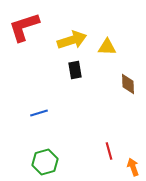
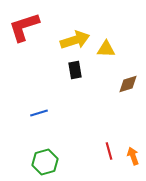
yellow arrow: moved 3 px right
yellow triangle: moved 1 px left, 2 px down
brown diamond: rotated 75 degrees clockwise
orange arrow: moved 11 px up
